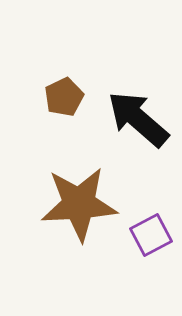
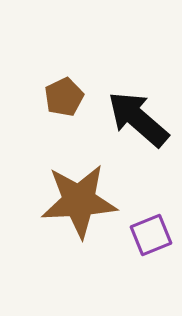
brown star: moved 3 px up
purple square: rotated 6 degrees clockwise
